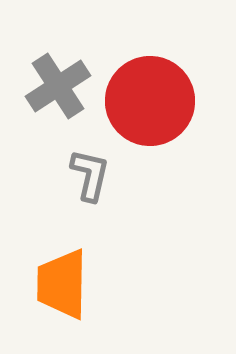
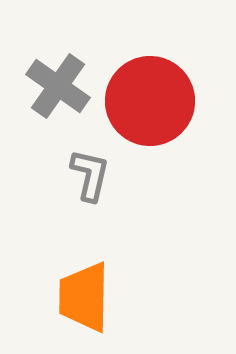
gray cross: rotated 22 degrees counterclockwise
orange trapezoid: moved 22 px right, 13 px down
